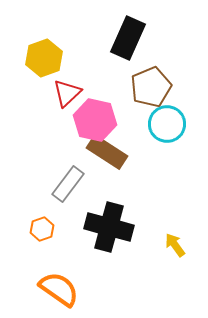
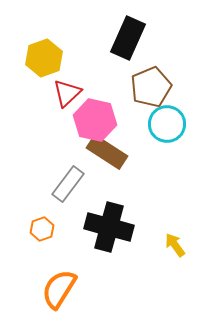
orange semicircle: rotated 93 degrees counterclockwise
